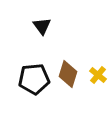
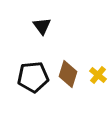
black pentagon: moved 1 px left, 2 px up
